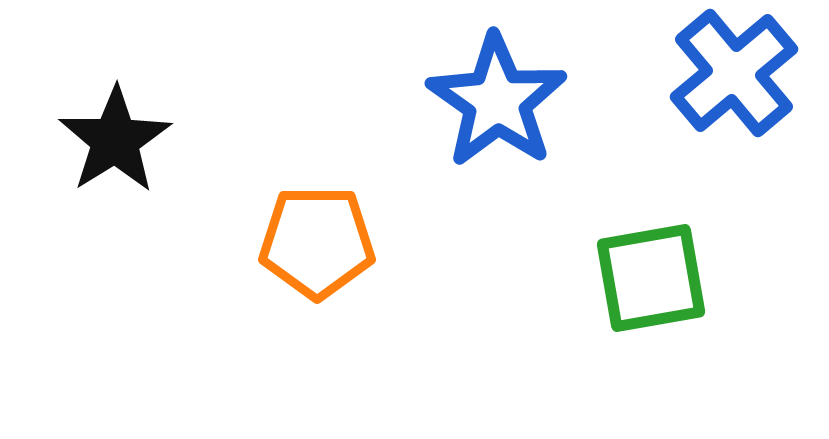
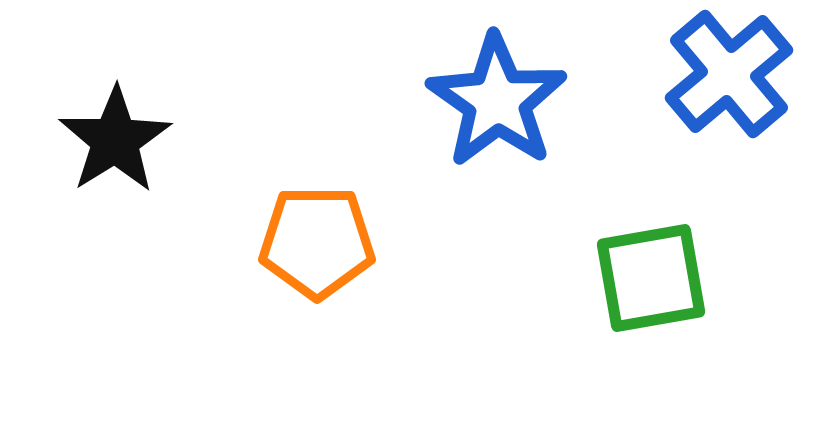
blue cross: moved 5 px left, 1 px down
